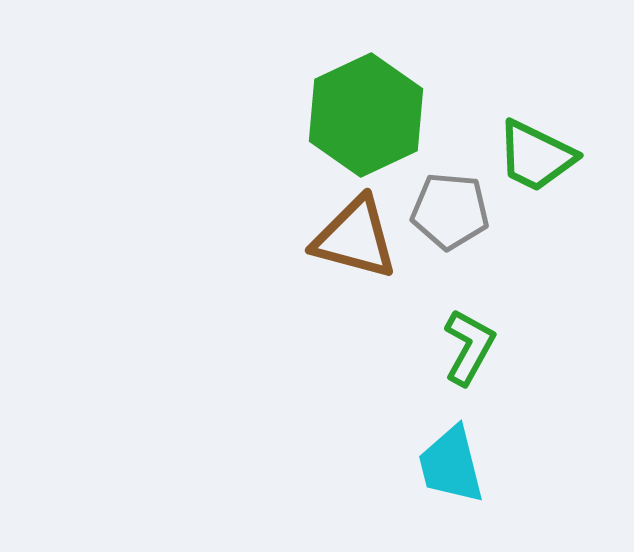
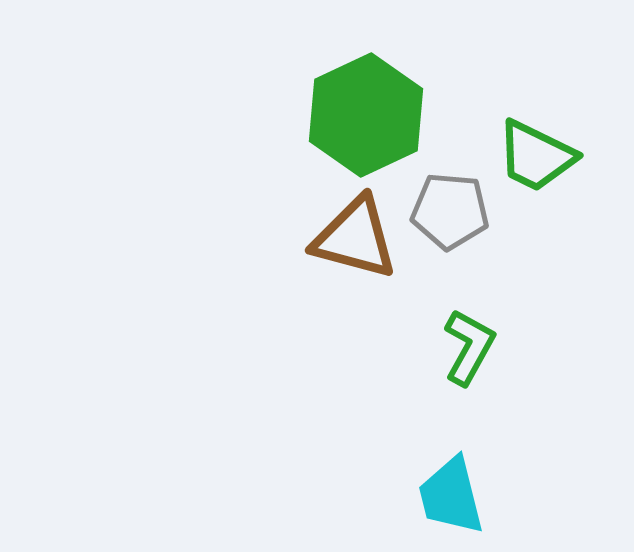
cyan trapezoid: moved 31 px down
